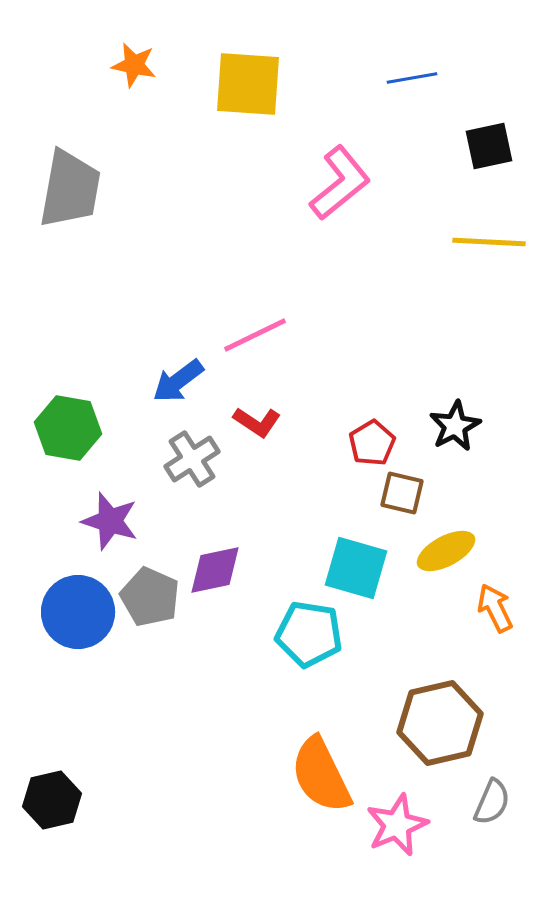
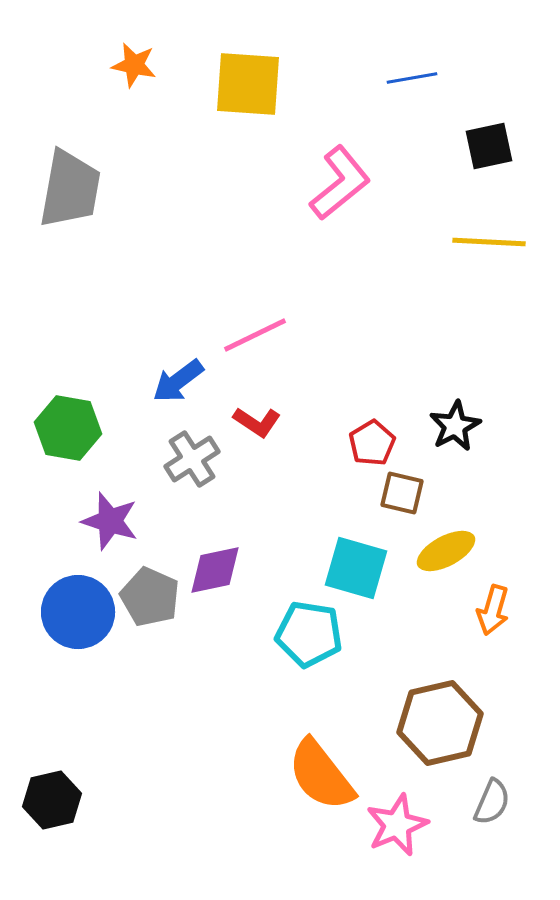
orange arrow: moved 2 px left, 2 px down; rotated 138 degrees counterclockwise
orange semicircle: rotated 12 degrees counterclockwise
